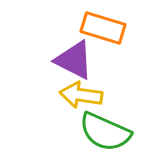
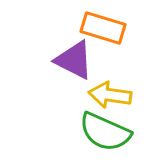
yellow arrow: moved 29 px right
